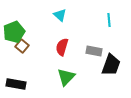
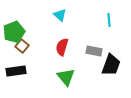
green triangle: rotated 24 degrees counterclockwise
black rectangle: moved 13 px up; rotated 18 degrees counterclockwise
